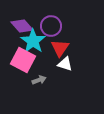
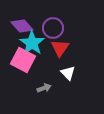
purple circle: moved 2 px right, 2 px down
cyan star: moved 1 px left, 2 px down
white triangle: moved 3 px right, 9 px down; rotated 28 degrees clockwise
gray arrow: moved 5 px right, 8 px down
